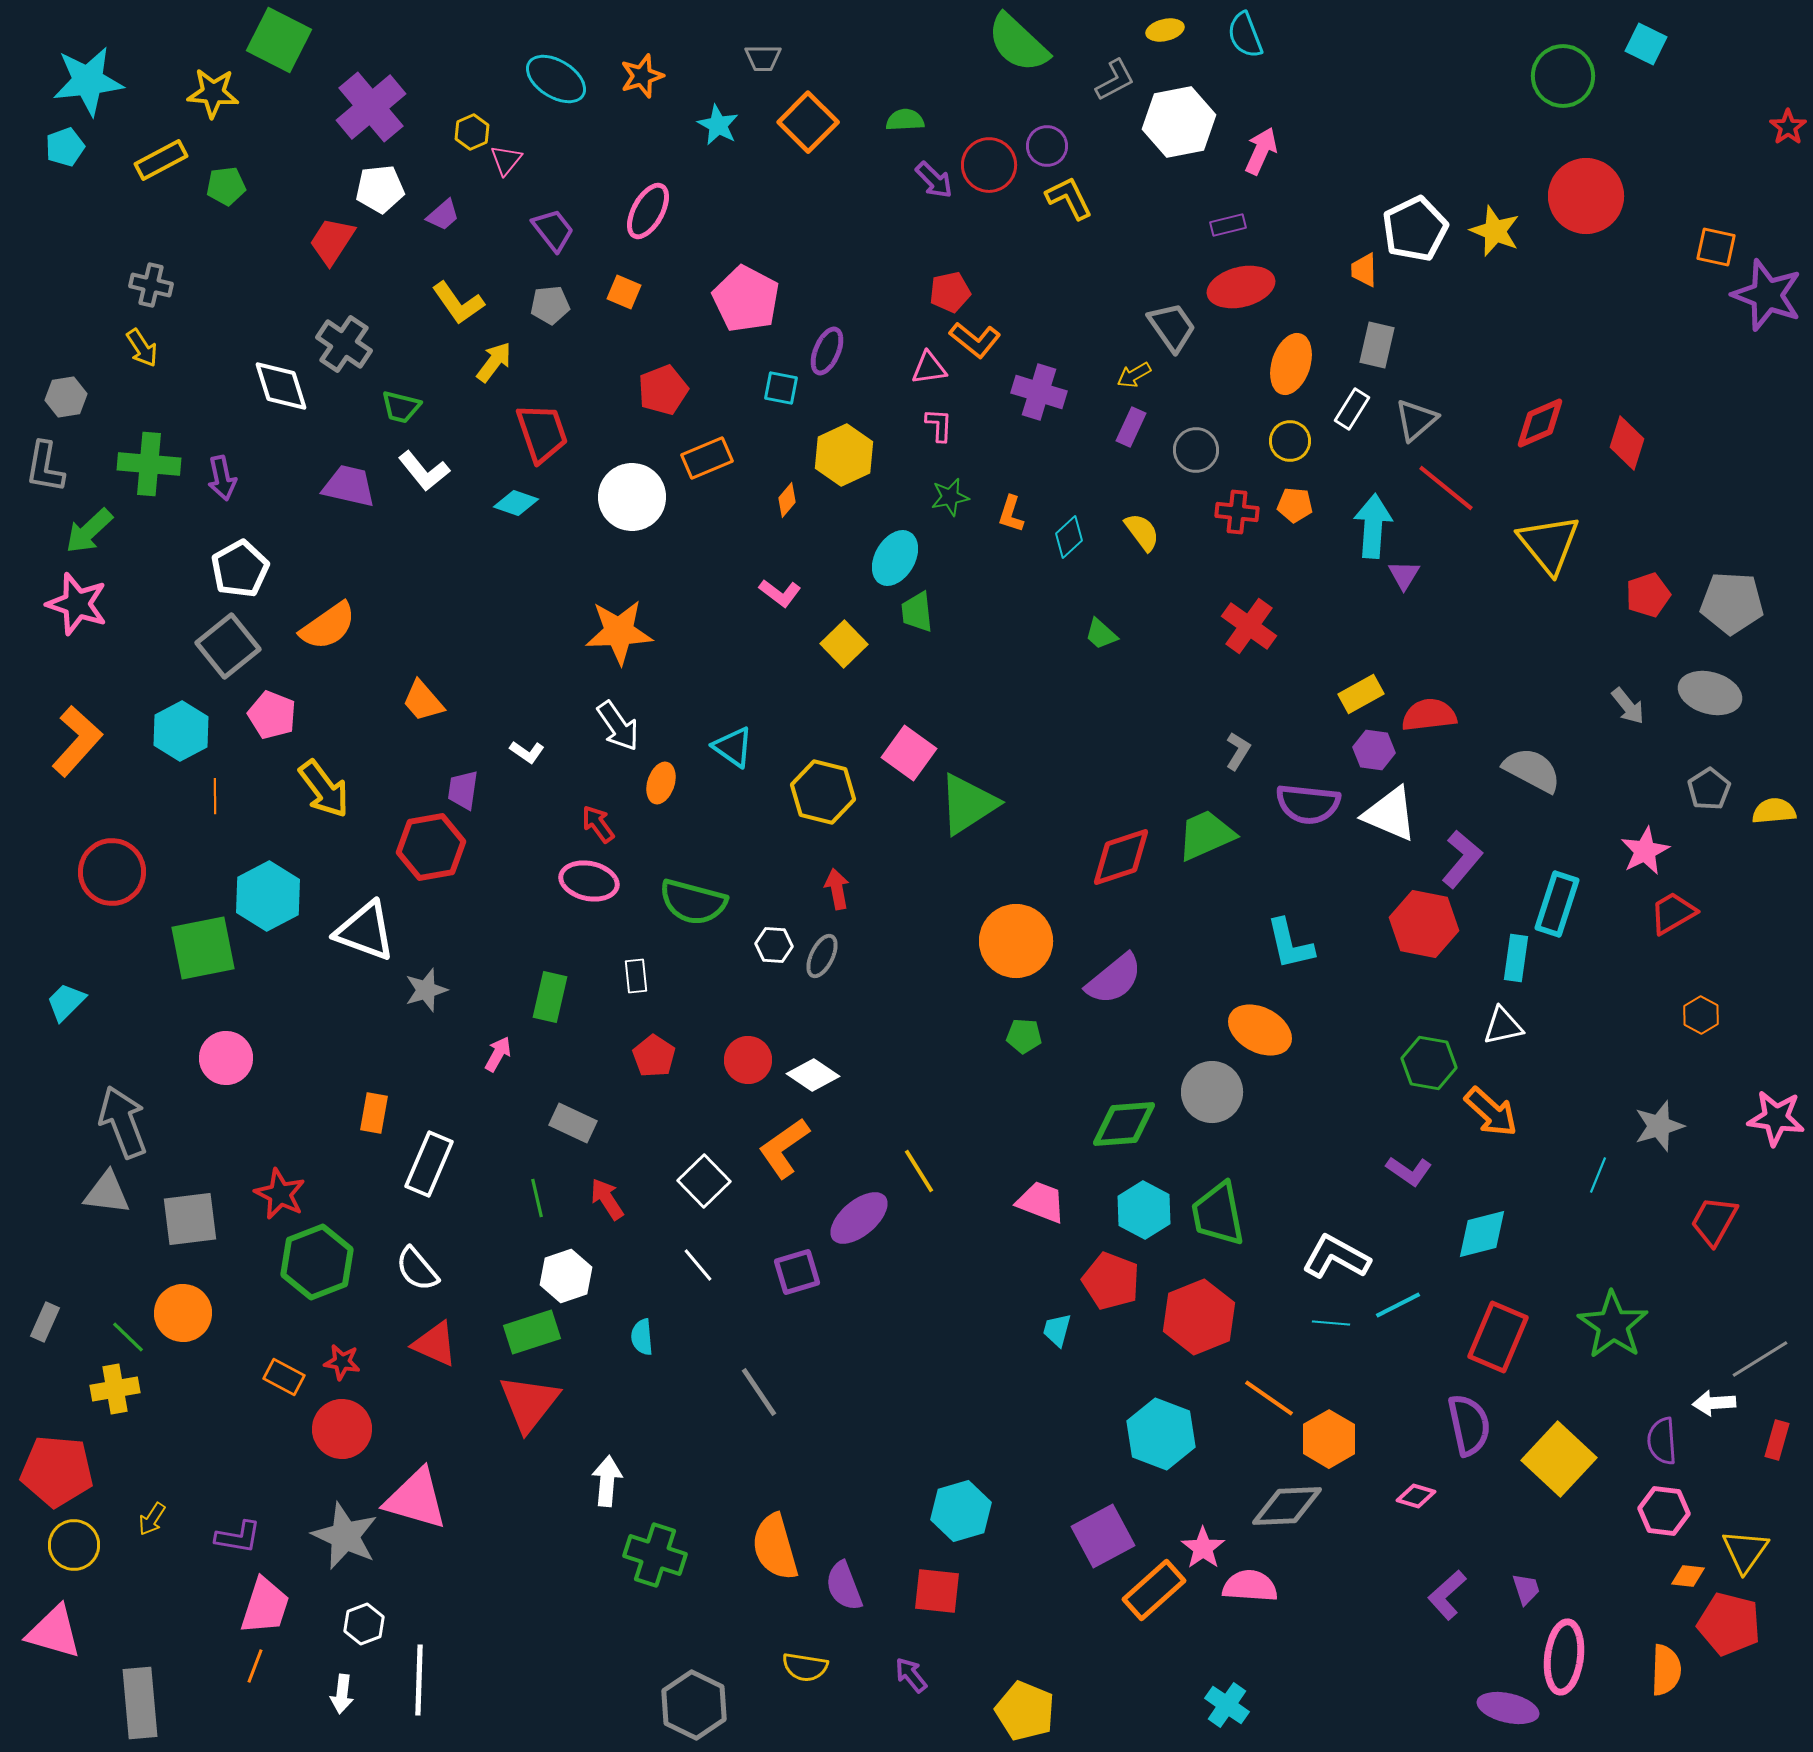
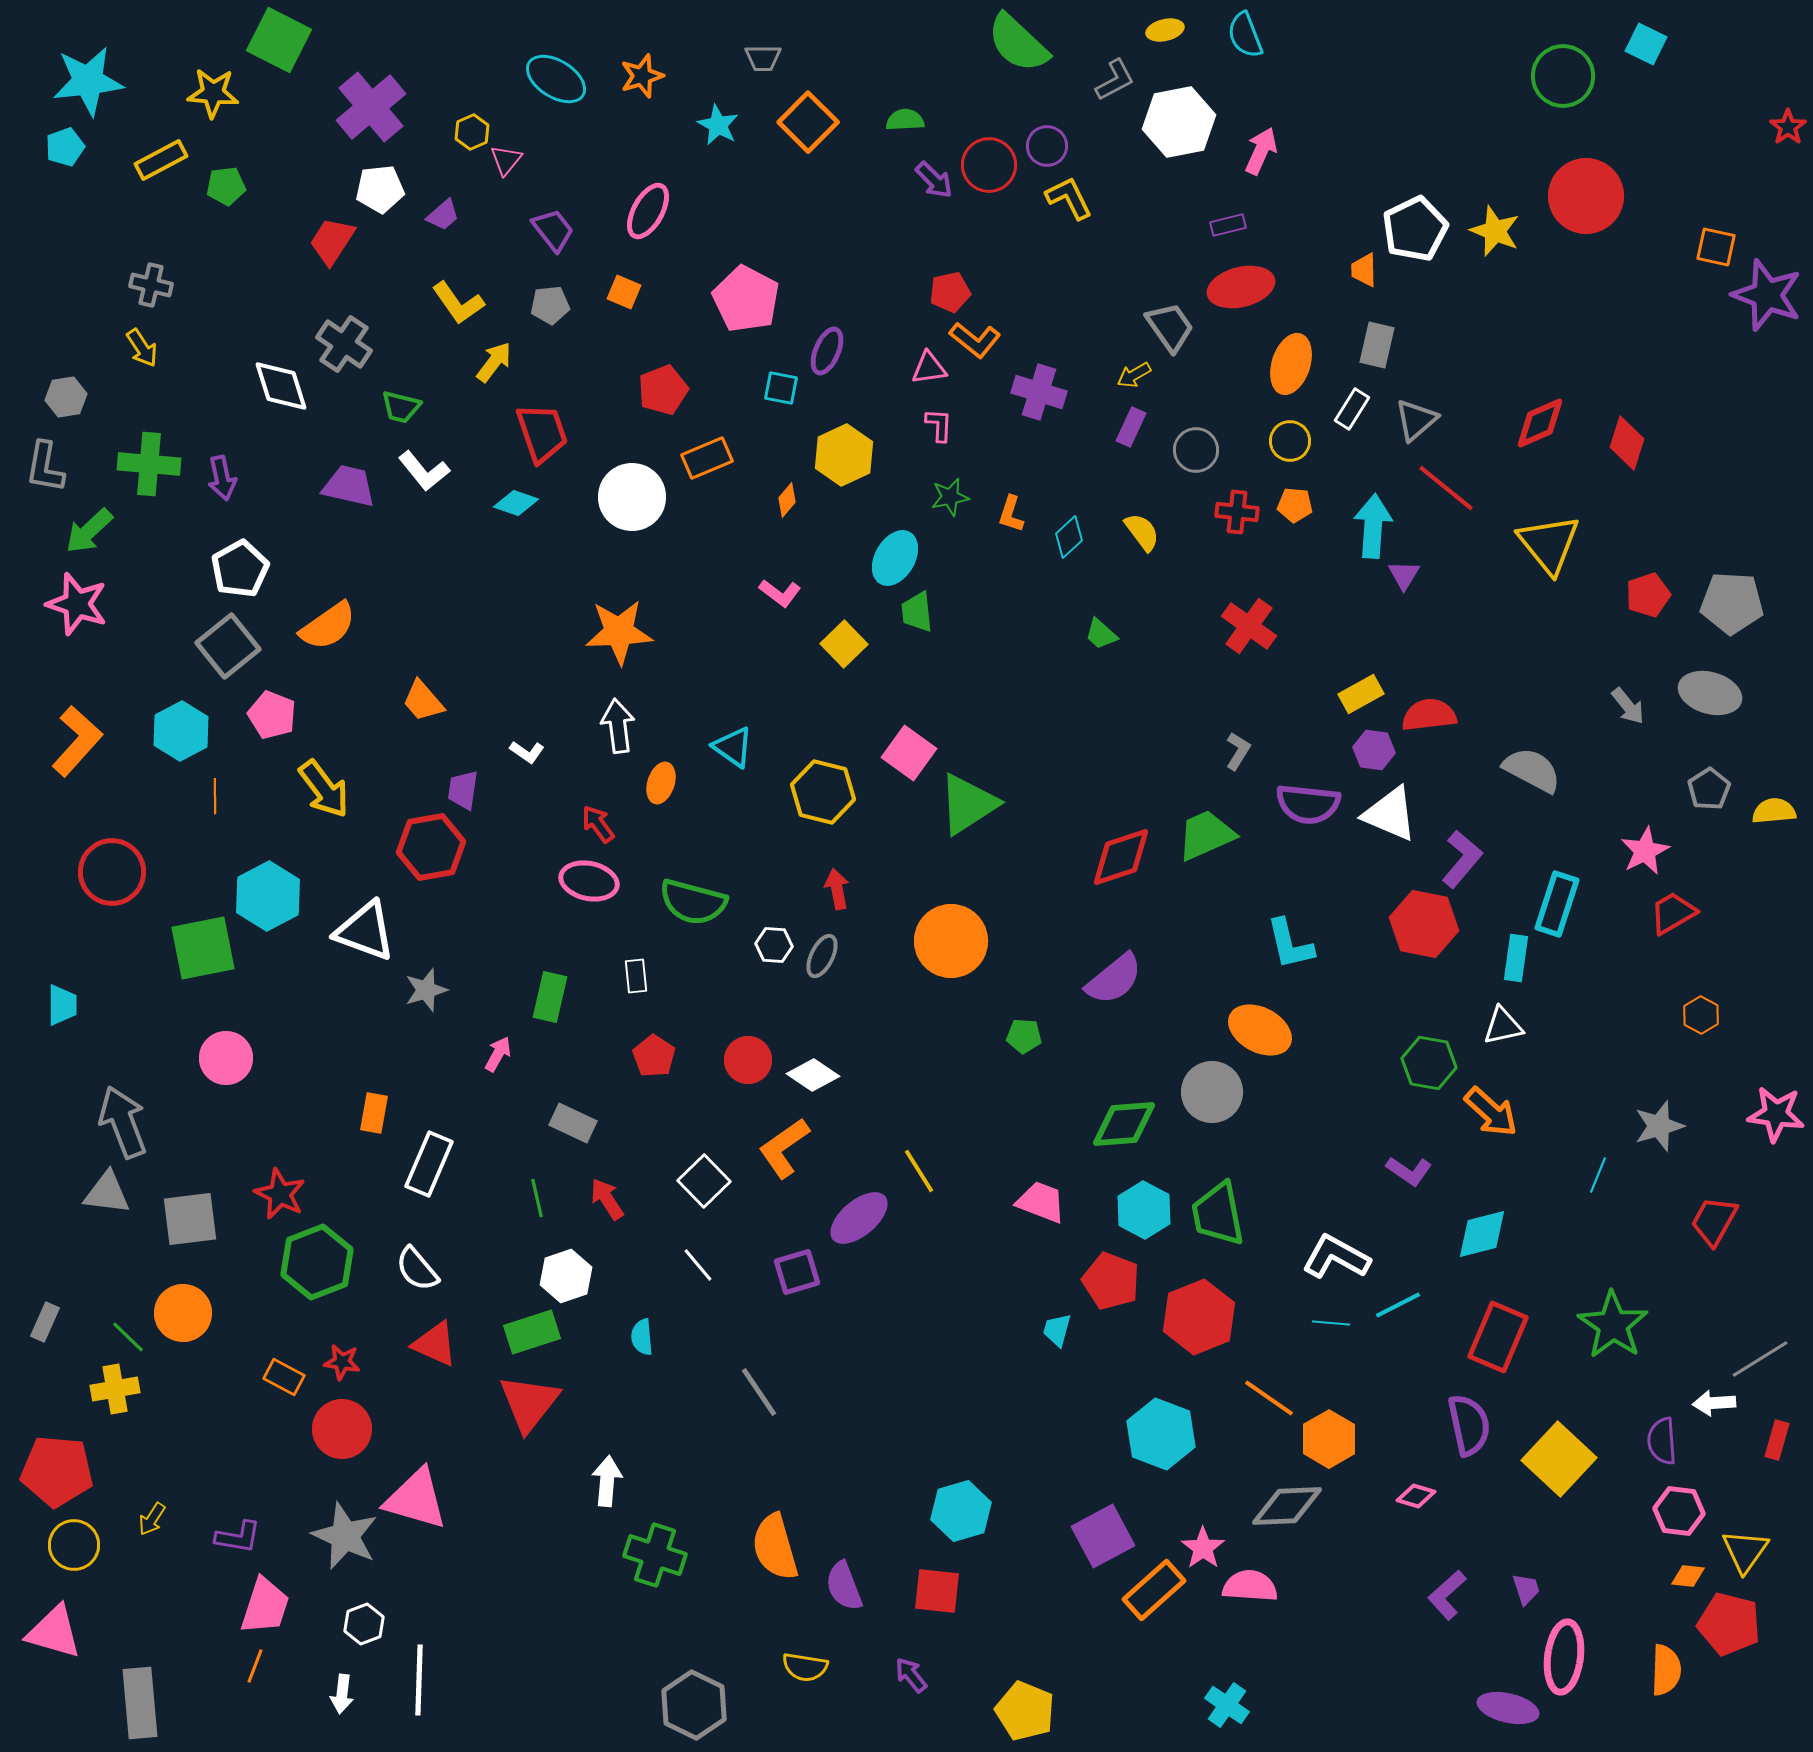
gray trapezoid at (1172, 327): moved 2 px left
white arrow at (618, 726): rotated 152 degrees counterclockwise
orange circle at (1016, 941): moved 65 px left
cyan trapezoid at (66, 1002): moved 4 px left, 3 px down; rotated 135 degrees clockwise
pink star at (1776, 1118): moved 4 px up
pink hexagon at (1664, 1511): moved 15 px right
